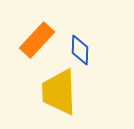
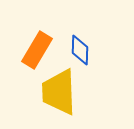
orange rectangle: moved 10 px down; rotated 12 degrees counterclockwise
